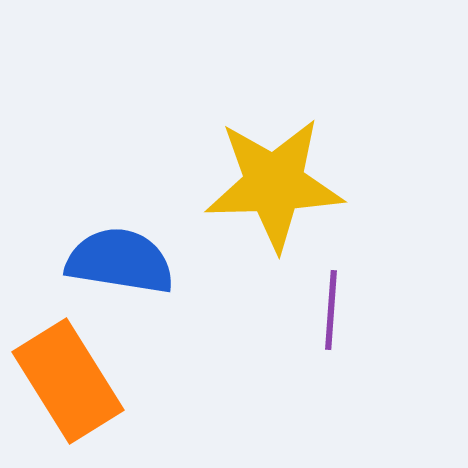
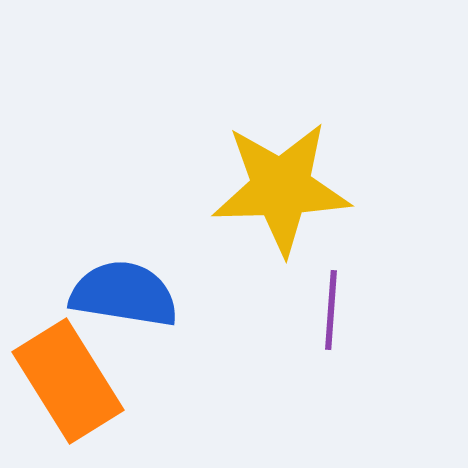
yellow star: moved 7 px right, 4 px down
blue semicircle: moved 4 px right, 33 px down
